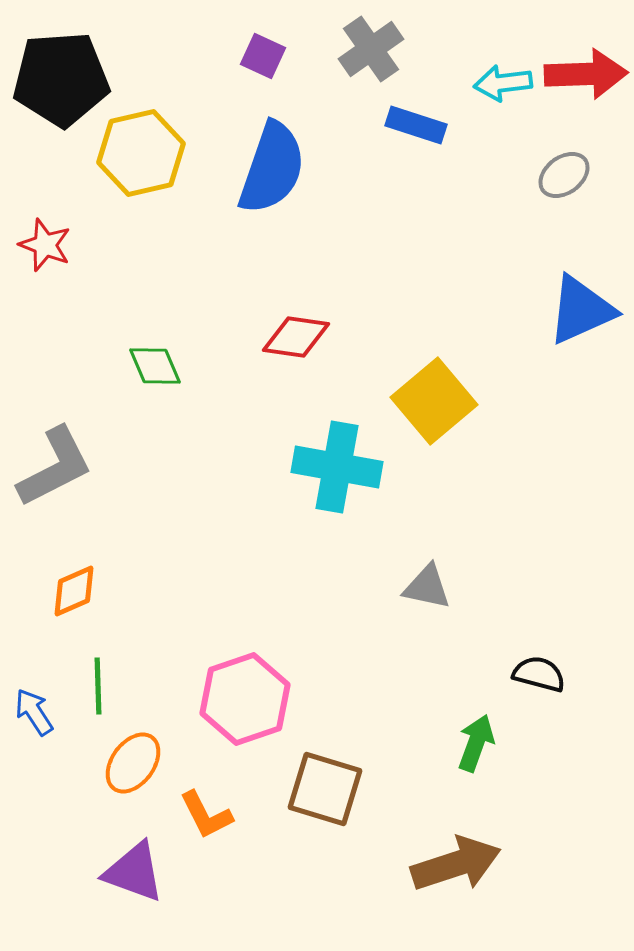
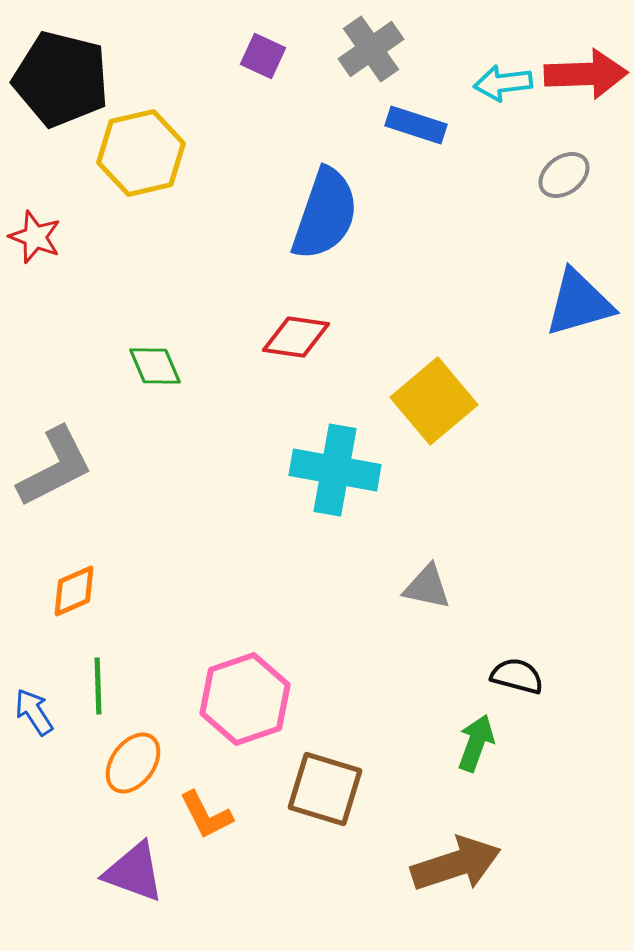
black pentagon: rotated 18 degrees clockwise
blue semicircle: moved 53 px right, 46 px down
red star: moved 10 px left, 8 px up
blue triangle: moved 2 px left, 7 px up; rotated 8 degrees clockwise
cyan cross: moved 2 px left, 3 px down
black semicircle: moved 22 px left, 2 px down
